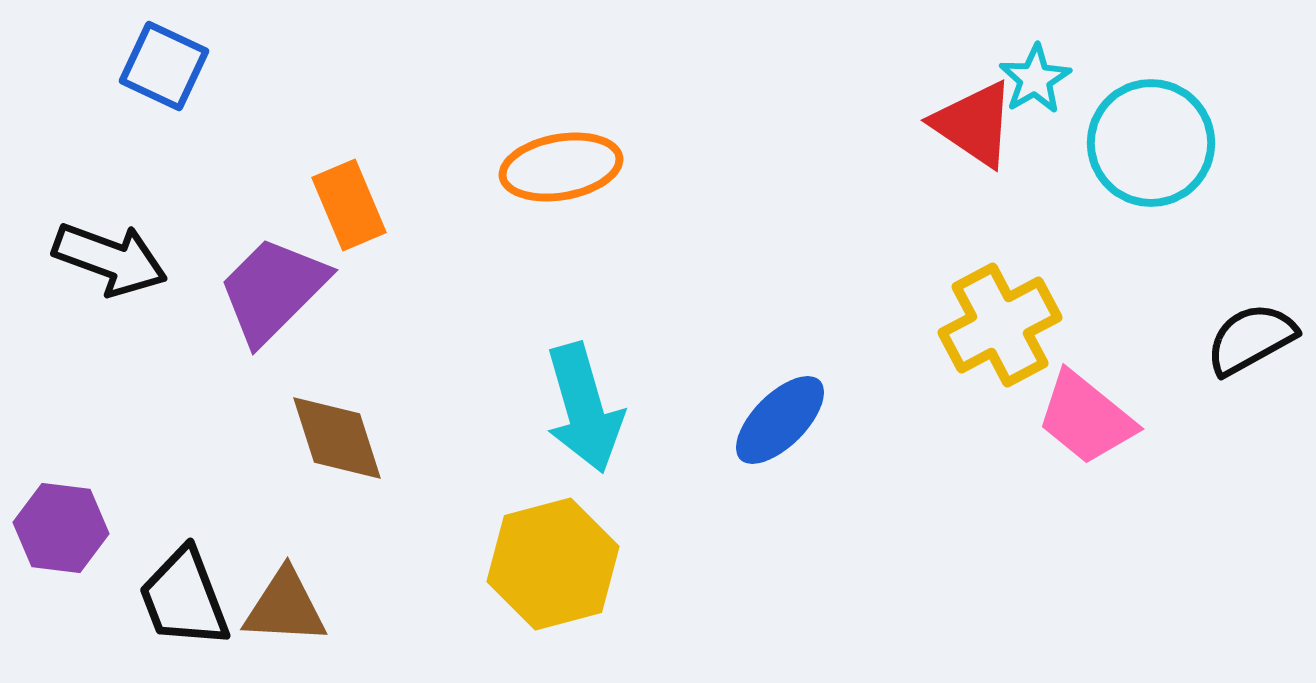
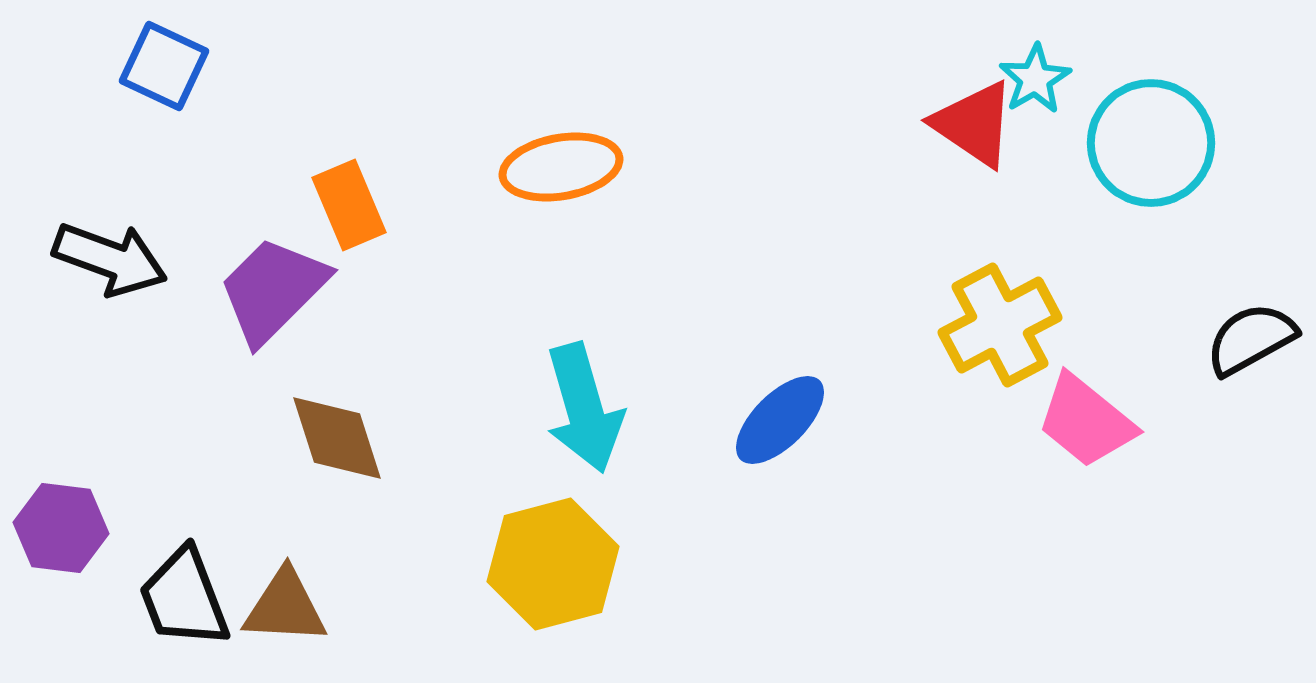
pink trapezoid: moved 3 px down
